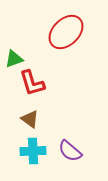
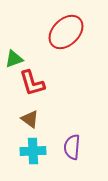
purple semicircle: moved 2 px right, 4 px up; rotated 55 degrees clockwise
